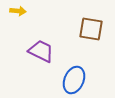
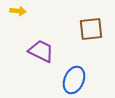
brown square: rotated 15 degrees counterclockwise
